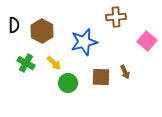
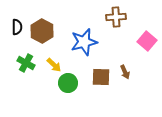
black semicircle: moved 3 px right, 2 px down
yellow arrow: moved 2 px down
